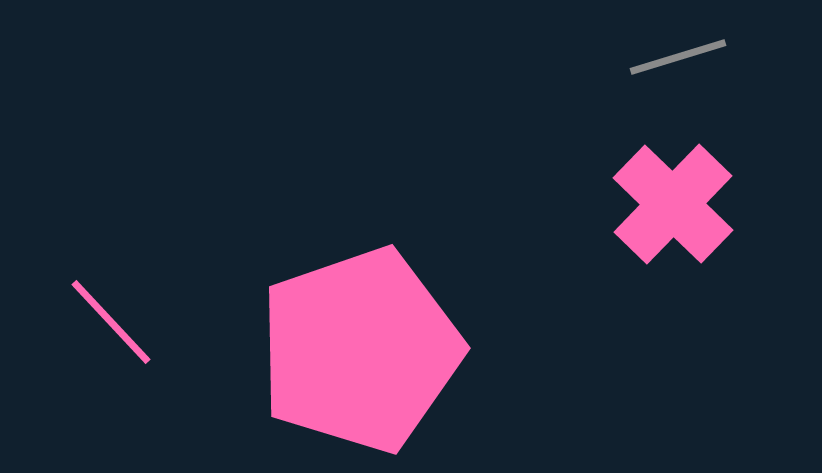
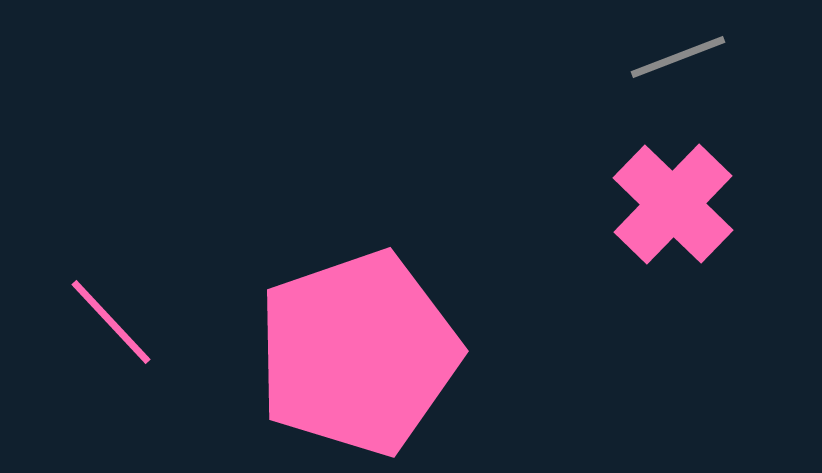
gray line: rotated 4 degrees counterclockwise
pink pentagon: moved 2 px left, 3 px down
